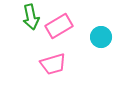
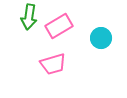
green arrow: moved 2 px left; rotated 20 degrees clockwise
cyan circle: moved 1 px down
